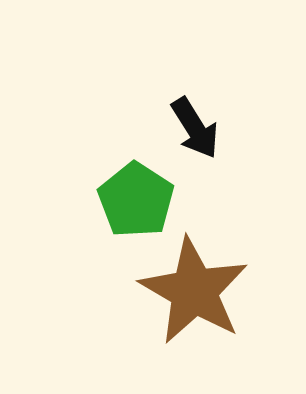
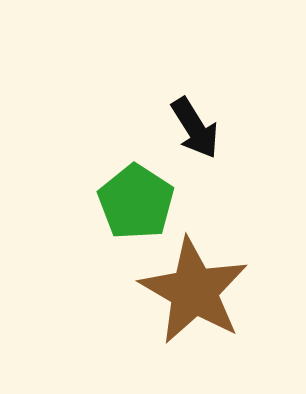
green pentagon: moved 2 px down
